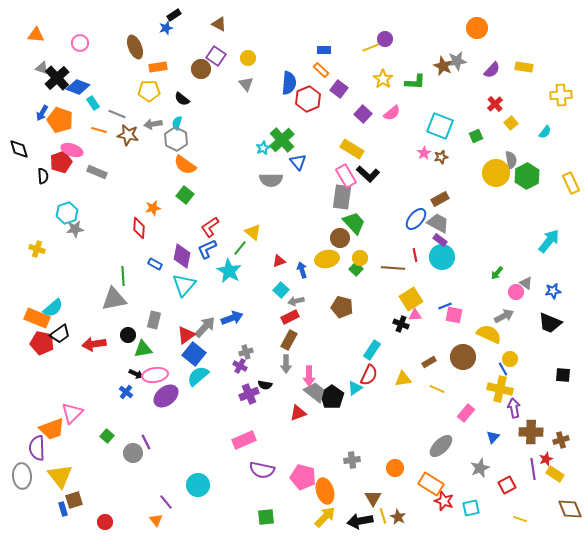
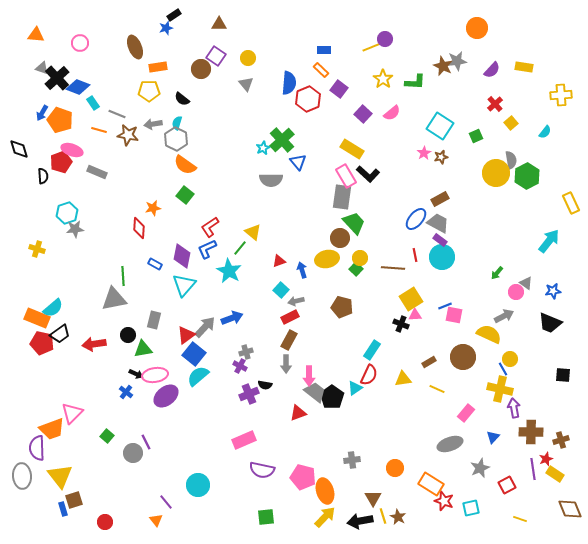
brown triangle at (219, 24): rotated 28 degrees counterclockwise
cyan square at (440, 126): rotated 12 degrees clockwise
yellow rectangle at (571, 183): moved 20 px down
gray ellipse at (441, 446): moved 9 px right, 2 px up; rotated 25 degrees clockwise
